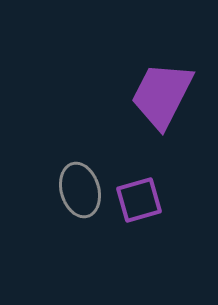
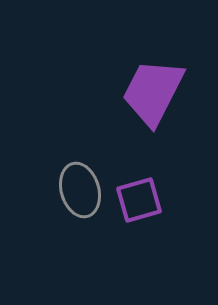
purple trapezoid: moved 9 px left, 3 px up
